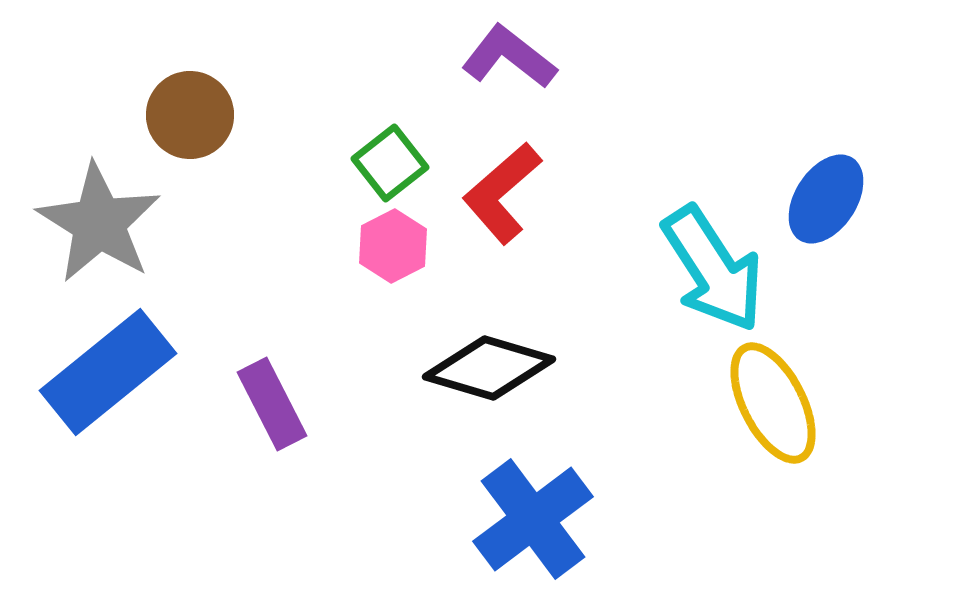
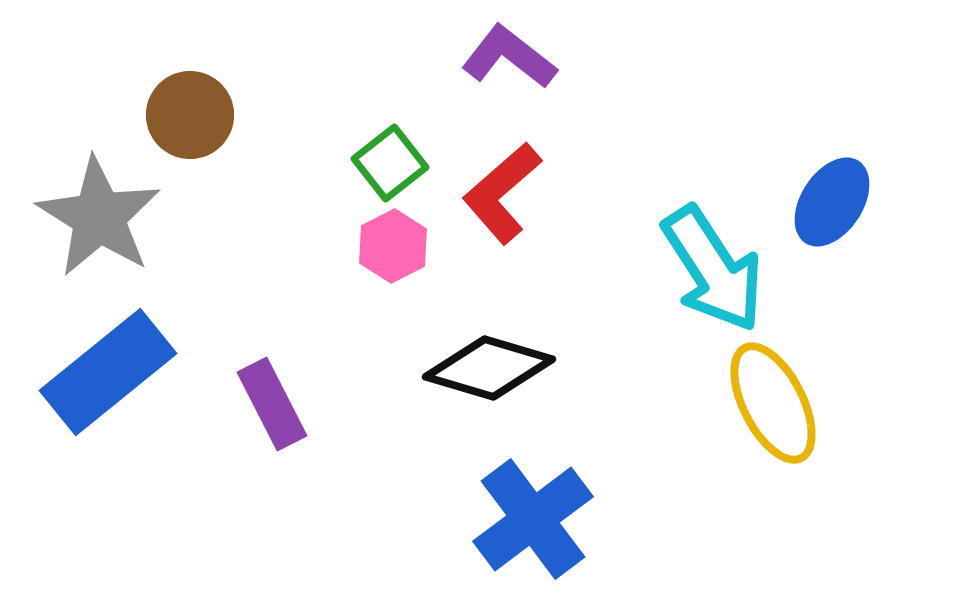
blue ellipse: moved 6 px right, 3 px down
gray star: moved 6 px up
